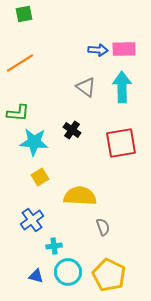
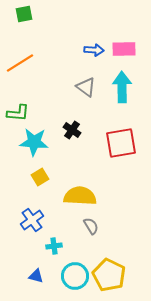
blue arrow: moved 4 px left
gray semicircle: moved 12 px left, 1 px up; rotated 12 degrees counterclockwise
cyan circle: moved 7 px right, 4 px down
